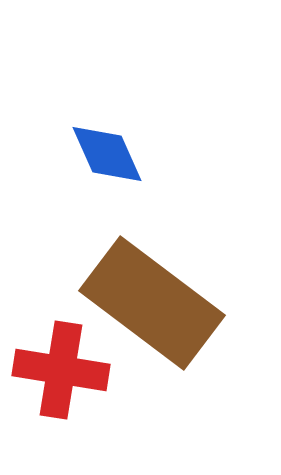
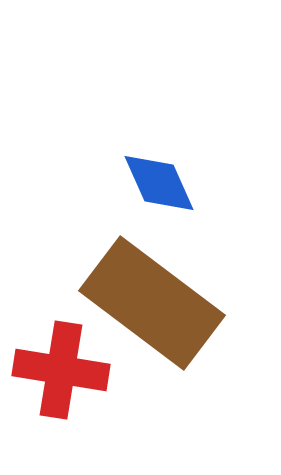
blue diamond: moved 52 px right, 29 px down
